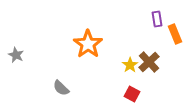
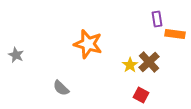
orange rectangle: rotated 60 degrees counterclockwise
orange star: rotated 20 degrees counterclockwise
red square: moved 9 px right, 1 px down
